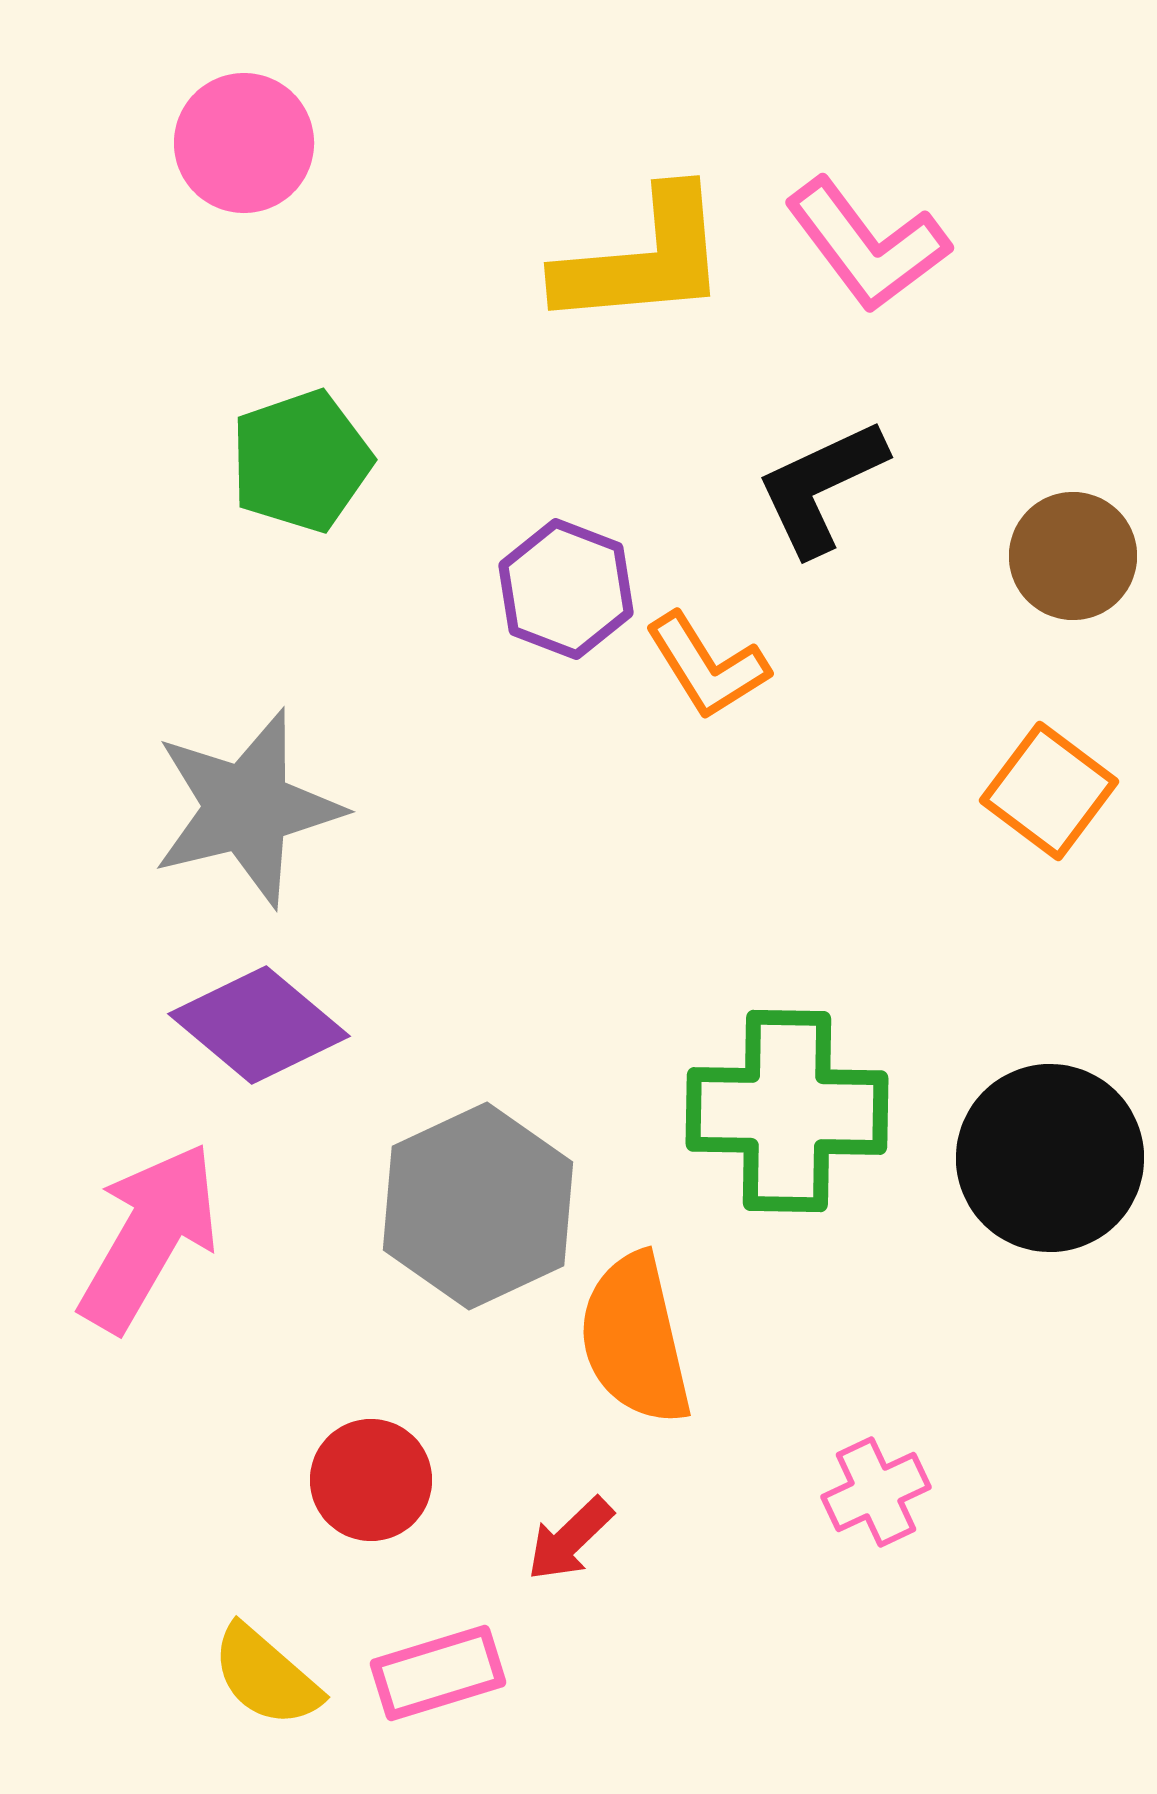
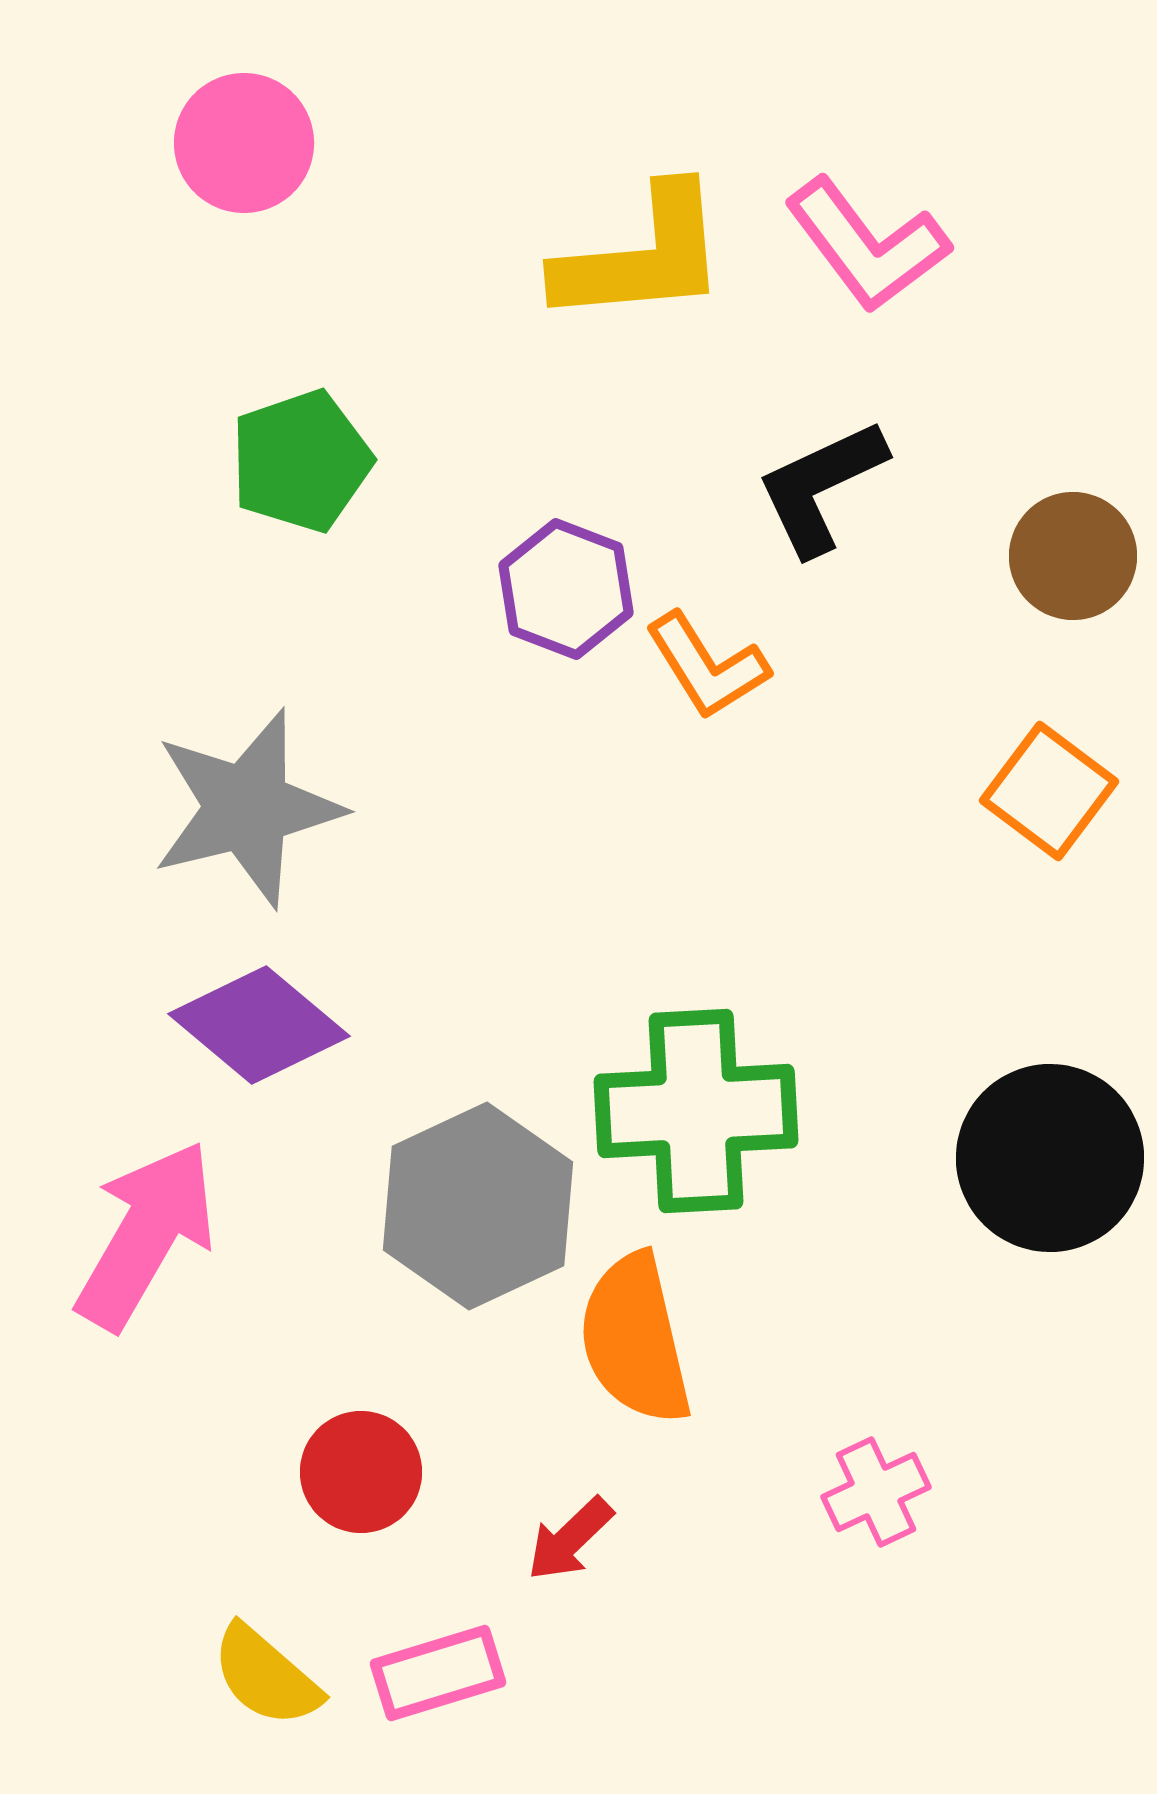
yellow L-shape: moved 1 px left, 3 px up
green cross: moved 91 px left; rotated 4 degrees counterclockwise
pink arrow: moved 3 px left, 2 px up
red circle: moved 10 px left, 8 px up
